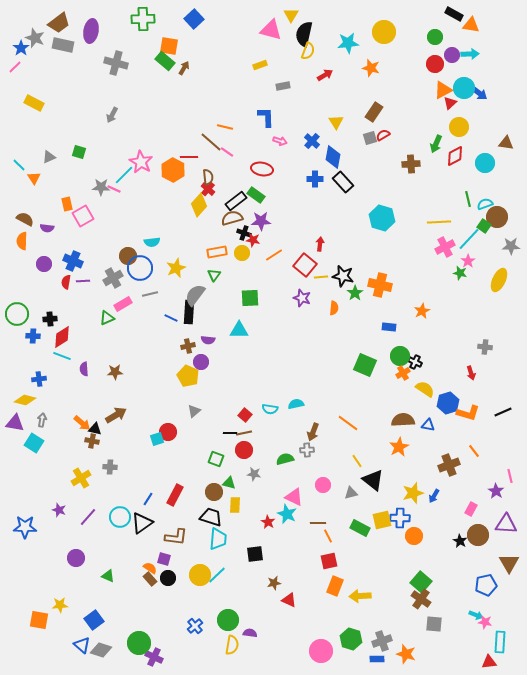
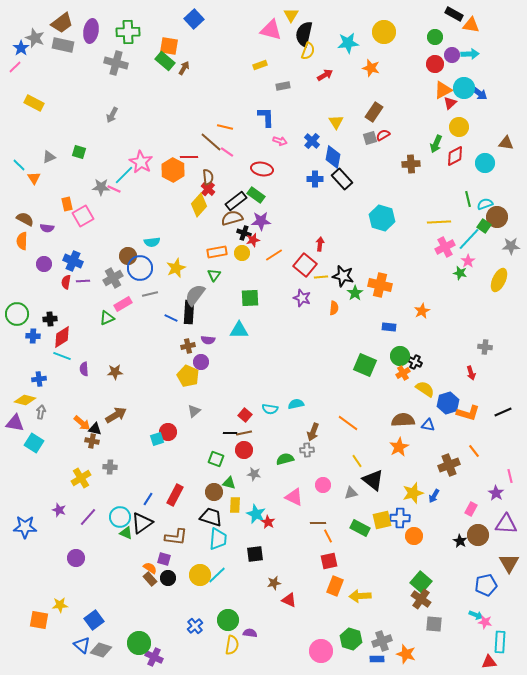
green cross at (143, 19): moved 15 px left, 13 px down
brown trapezoid at (59, 23): moved 3 px right
black rectangle at (343, 182): moved 1 px left, 3 px up
red star at (253, 240): rotated 24 degrees counterclockwise
gray arrow at (42, 420): moved 1 px left, 8 px up
purple star at (496, 491): moved 2 px down
cyan star at (287, 514): moved 31 px left
green triangle at (108, 576): moved 18 px right, 43 px up
